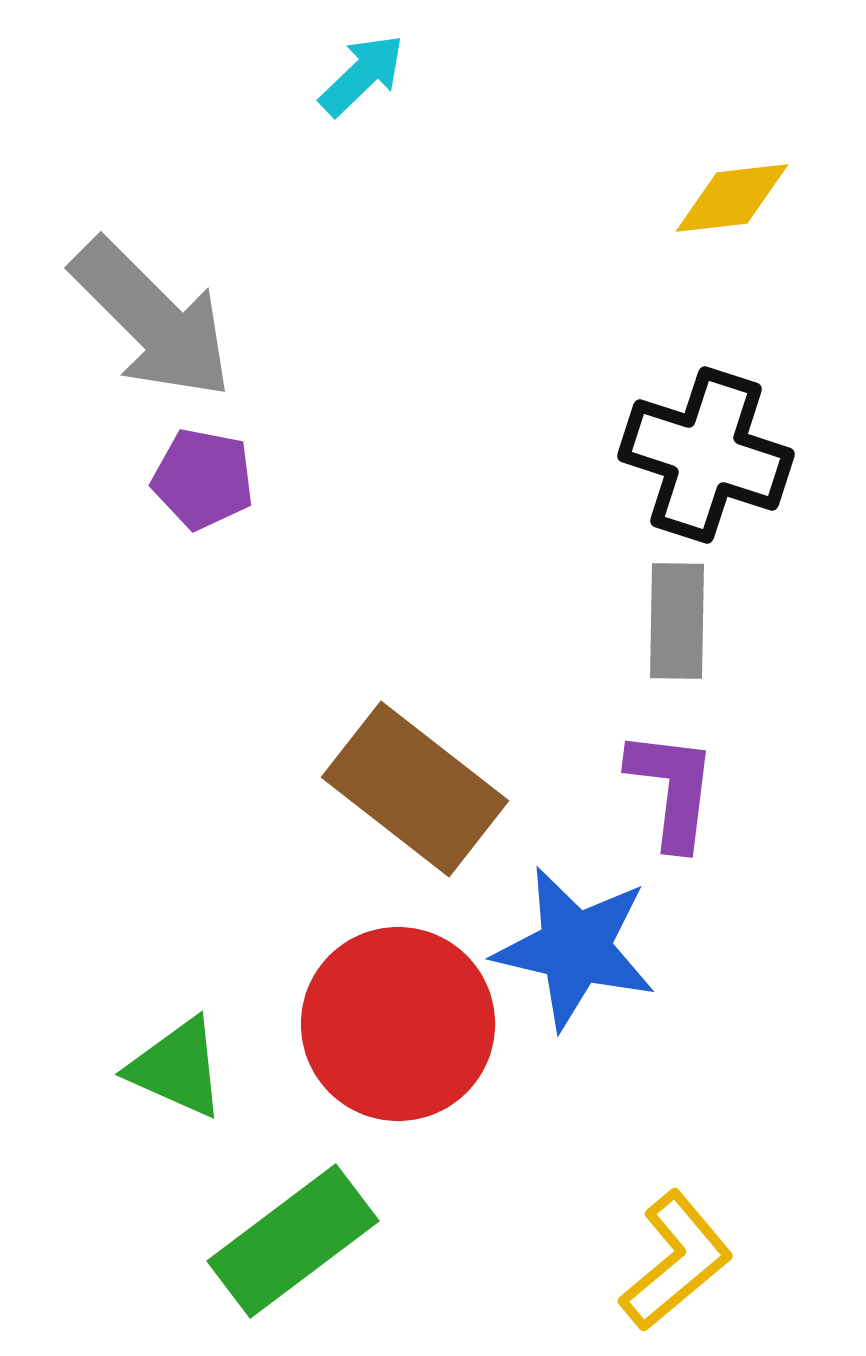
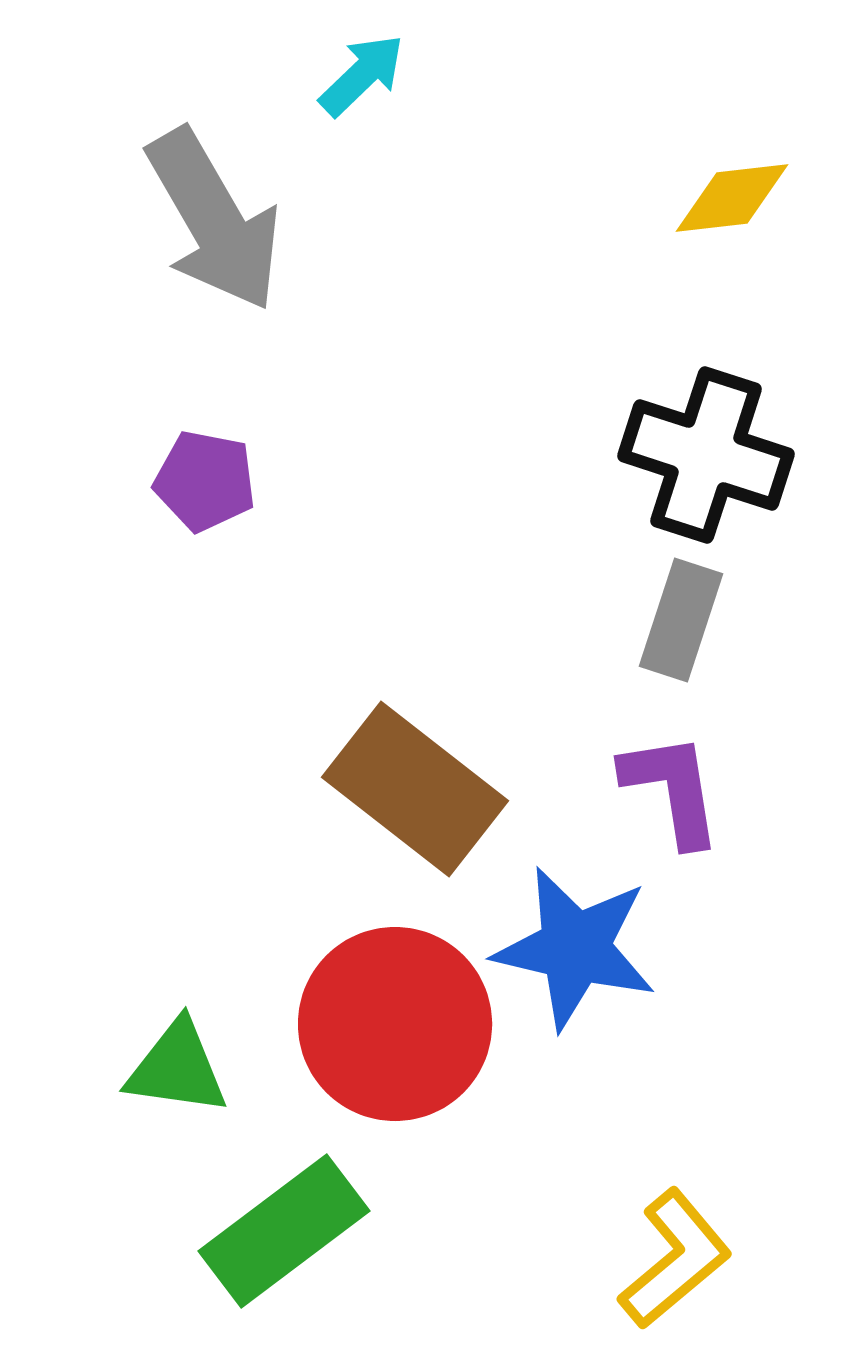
gray arrow: moved 62 px right, 99 px up; rotated 15 degrees clockwise
purple pentagon: moved 2 px right, 2 px down
gray rectangle: moved 4 px right, 1 px up; rotated 17 degrees clockwise
purple L-shape: rotated 16 degrees counterclockwise
red circle: moved 3 px left
green triangle: rotated 16 degrees counterclockwise
green rectangle: moved 9 px left, 10 px up
yellow L-shape: moved 1 px left, 2 px up
